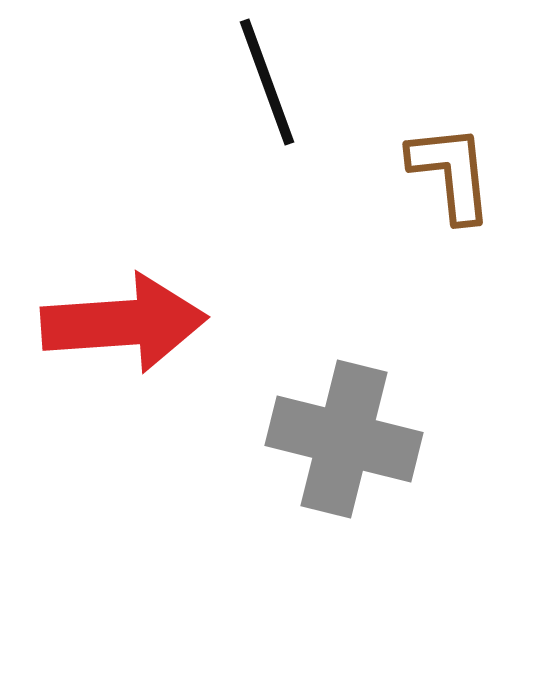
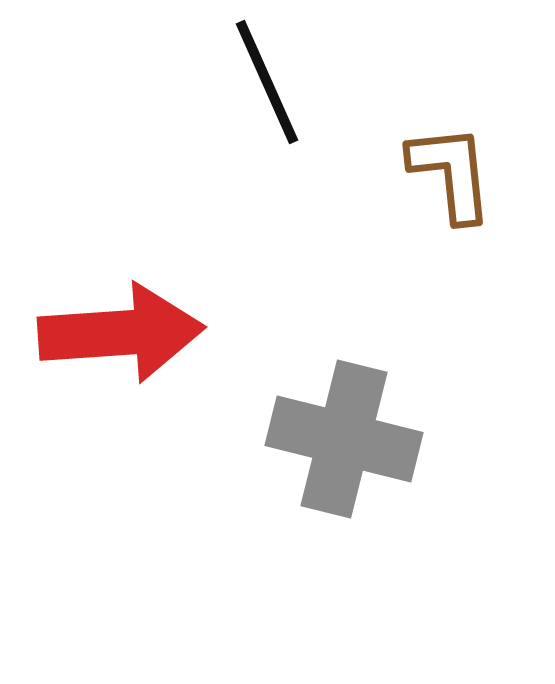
black line: rotated 4 degrees counterclockwise
red arrow: moved 3 px left, 10 px down
